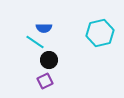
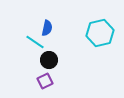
blue semicircle: moved 3 px right; rotated 77 degrees counterclockwise
